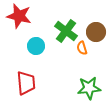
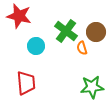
green star: moved 3 px right, 1 px up
